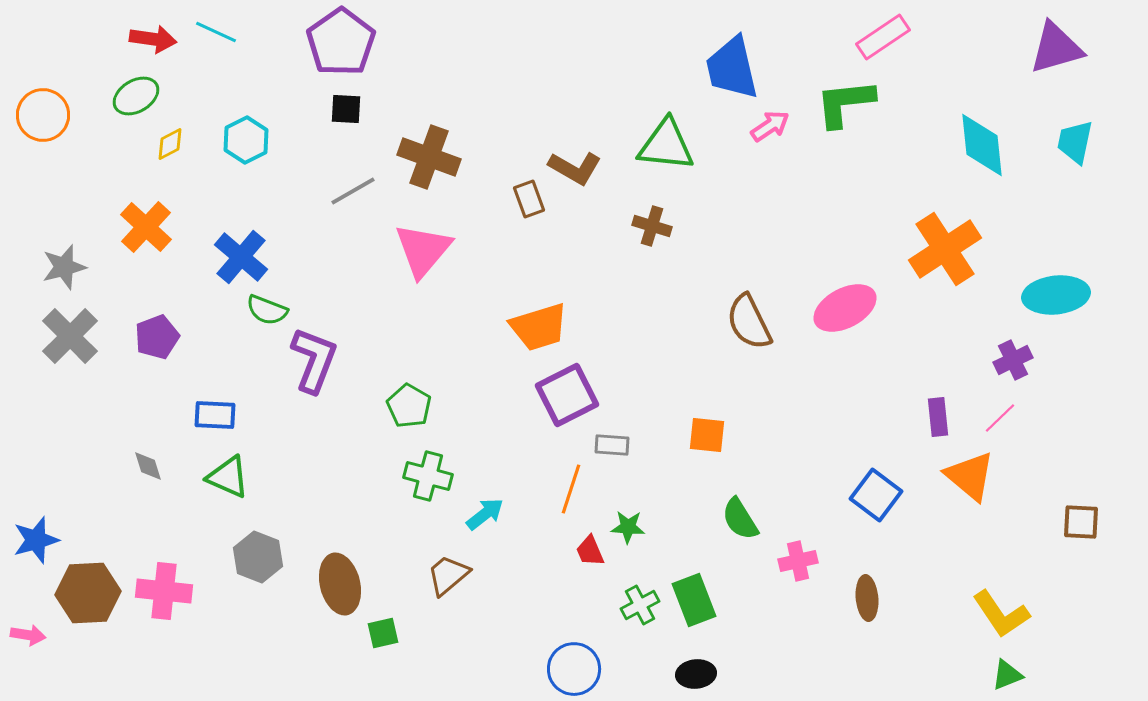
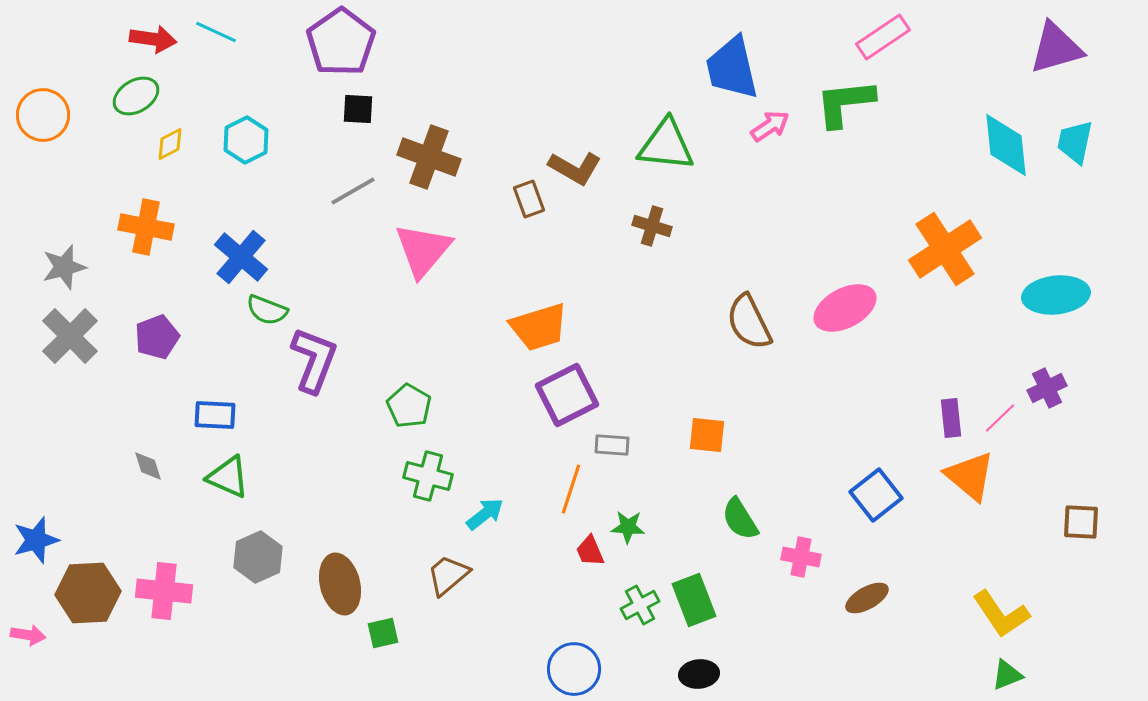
black square at (346, 109): moved 12 px right
cyan diamond at (982, 145): moved 24 px right
orange cross at (146, 227): rotated 32 degrees counterclockwise
purple cross at (1013, 360): moved 34 px right, 28 px down
purple rectangle at (938, 417): moved 13 px right, 1 px down
blue square at (876, 495): rotated 15 degrees clockwise
gray hexagon at (258, 557): rotated 15 degrees clockwise
pink cross at (798, 561): moved 3 px right, 4 px up; rotated 24 degrees clockwise
brown ellipse at (867, 598): rotated 66 degrees clockwise
black ellipse at (696, 674): moved 3 px right
